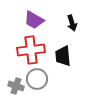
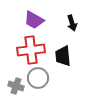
gray circle: moved 1 px right, 1 px up
